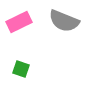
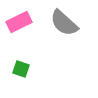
gray semicircle: moved 2 px down; rotated 20 degrees clockwise
